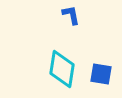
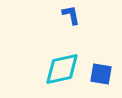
cyan diamond: rotated 69 degrees clockwise
